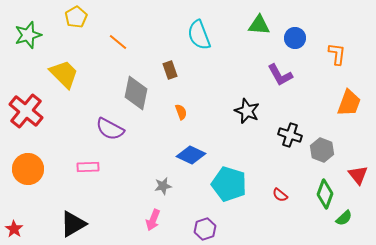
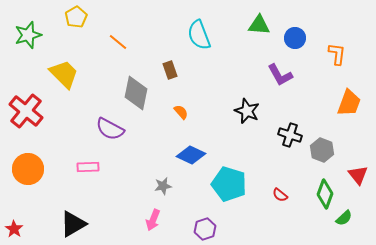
orange semicircle: rotated 21 degrees counterclockwise
